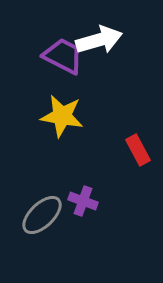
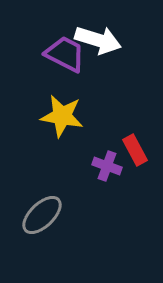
white arrow: moved 1 px left; rotated 33 degrees clockwise
purple trapezoid: moved 2 px right, 2 px up
red rectangle: moved 3 px left
purple cross: moved 24 px right, 35 px up
